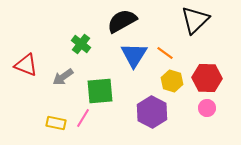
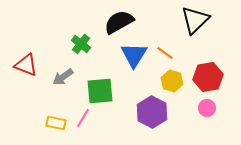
black semicircle: moved 3 px left, 1 px down
red hexagon: moved 1 px right, 1 px up; rotated 12 degrees counterclockwise
